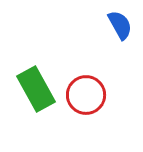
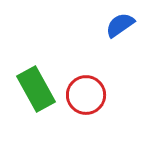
blue semicircle: rotated 96 degrees counterclockwise
